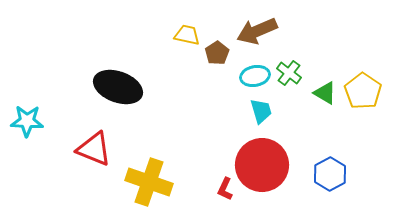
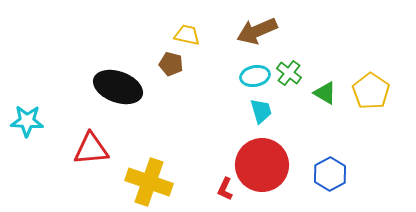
brown pentagon: moved 46 px left, 11 px down; rotated 25 degrees counterclockwise
yellow pentagon: moved 8 px right
red triangle: moved 3 px left; rotated 27 degrees counterclockwise
